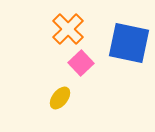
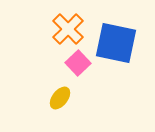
blue square: moved 13 px left
pink square: moved 3 px left
